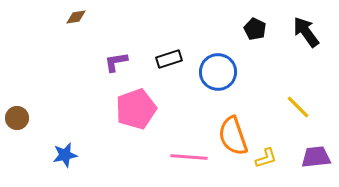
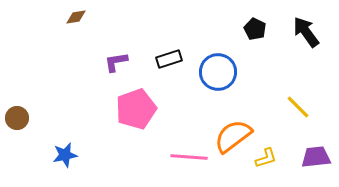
orange semicircle: rotated 72 degrees clockwise
